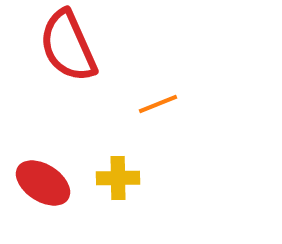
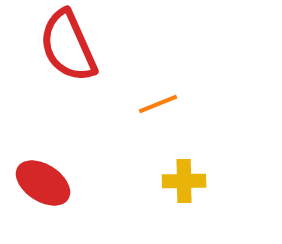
yellow cross: moved 66 px right, 3 px down
